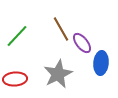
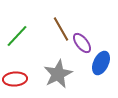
blue ellipse: rotated 20 degrees clockwise
